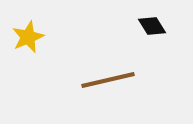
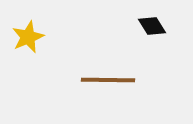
brown line: rotated 14 degrees clockwise
